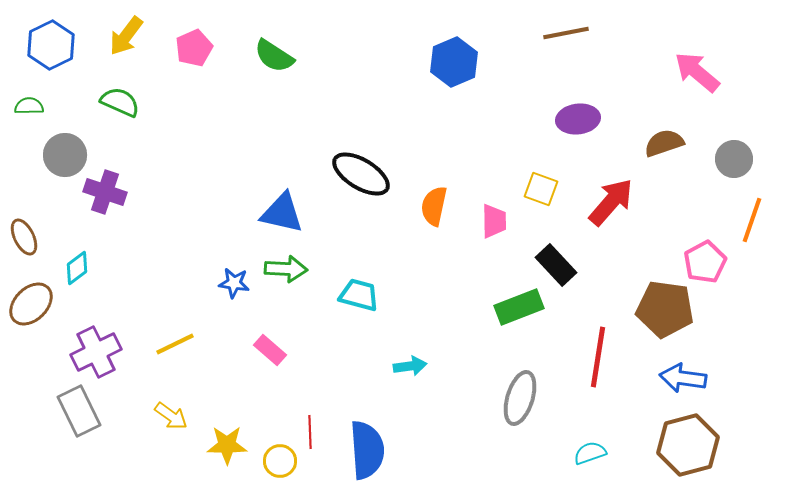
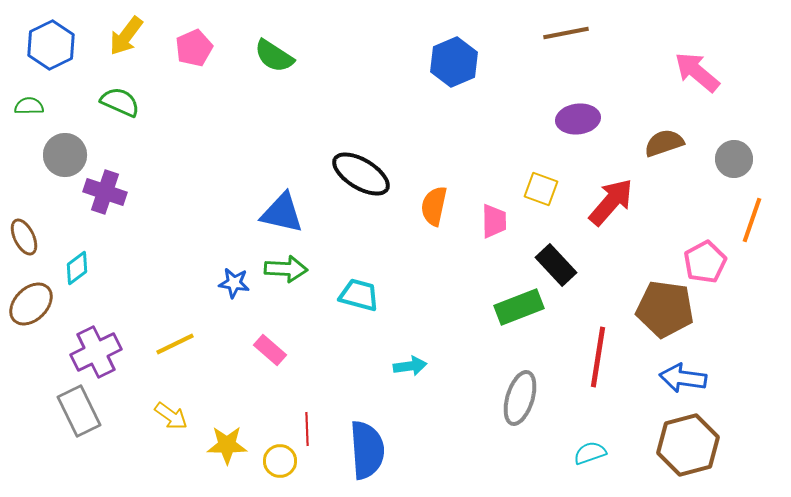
red line at (310, 432): moved 3 px left, 3 px up
